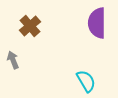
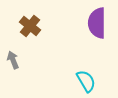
brown cross: rotated 10 degrees counterclockwise
